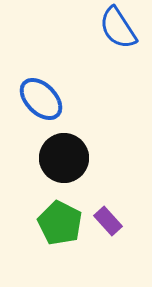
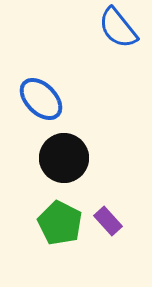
blue semicircle: rotated 6 degrees counterclockwise
